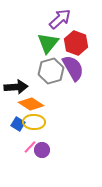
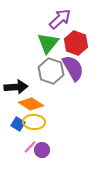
gray hexagon: rotated 25 degrees counterclockwise
